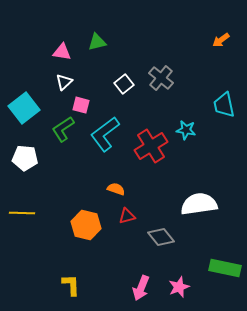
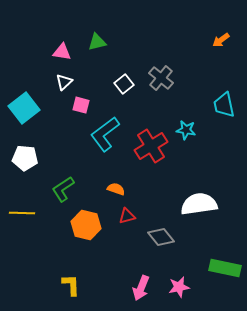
green L-shape: moved 60 px down
pink star: rotated 10 degrees clockwise
